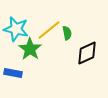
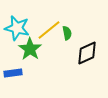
cyan star: moved 1 px right, 1 px up
blue rectangle: rotated 18 degrees counterclockwise
